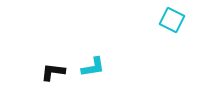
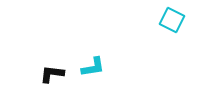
black L-shape: moved 1 px left, 2 px down
